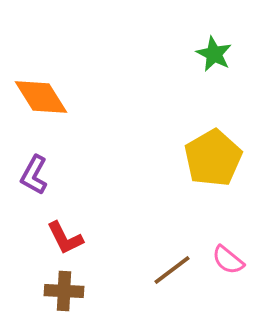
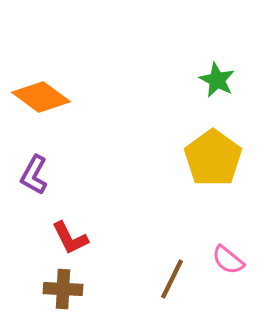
green star: moved 3 px right, 26 px down
orange diamond: rotated 22 degrees counterclockwise
yellow pentagon: rotated 6 degrees counterclockwise
red L-shape: moved 5 px right
brown line: moved 9 px down; rotated 27 degrees counterclockwise
brown cross: moved 1 px left, 2 px up
